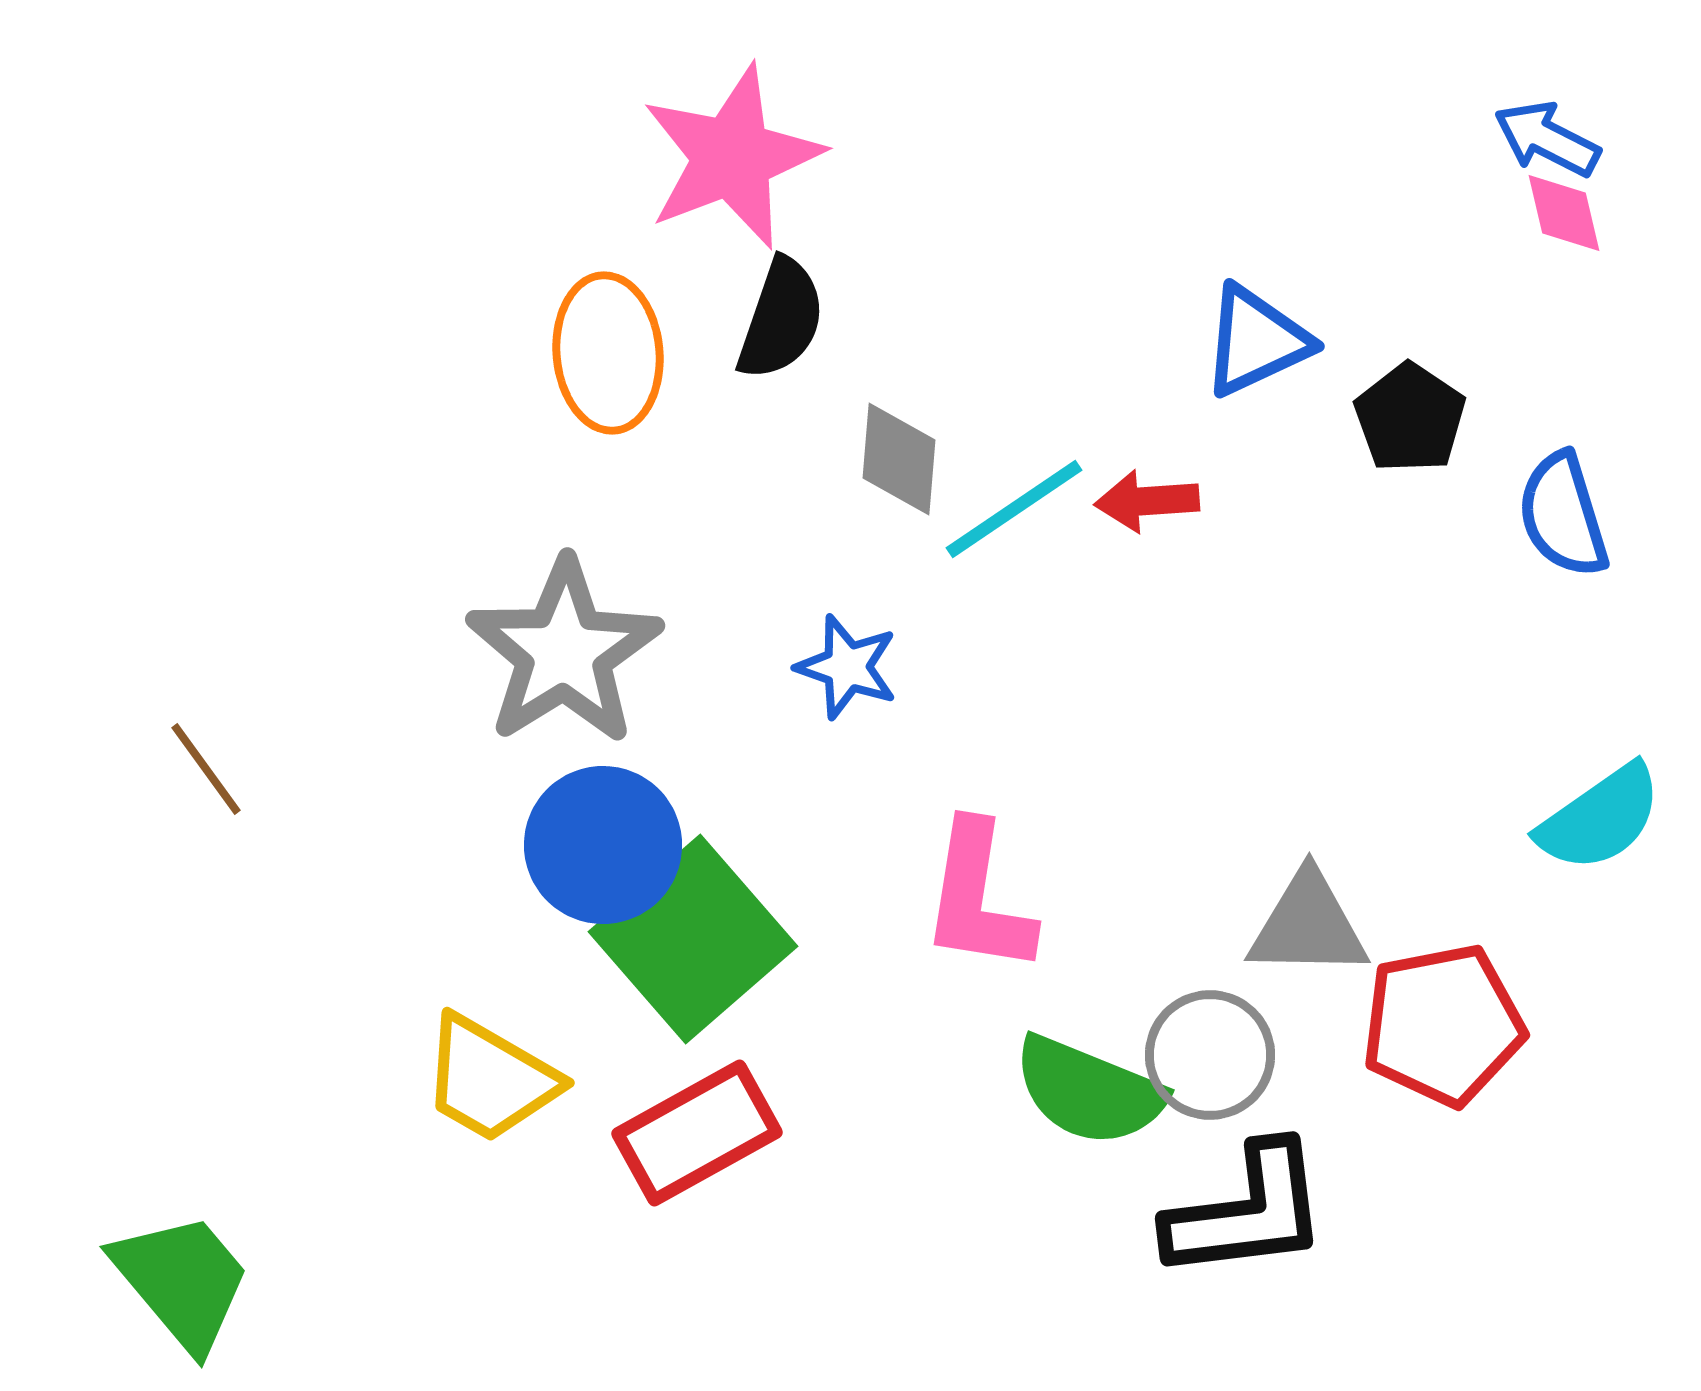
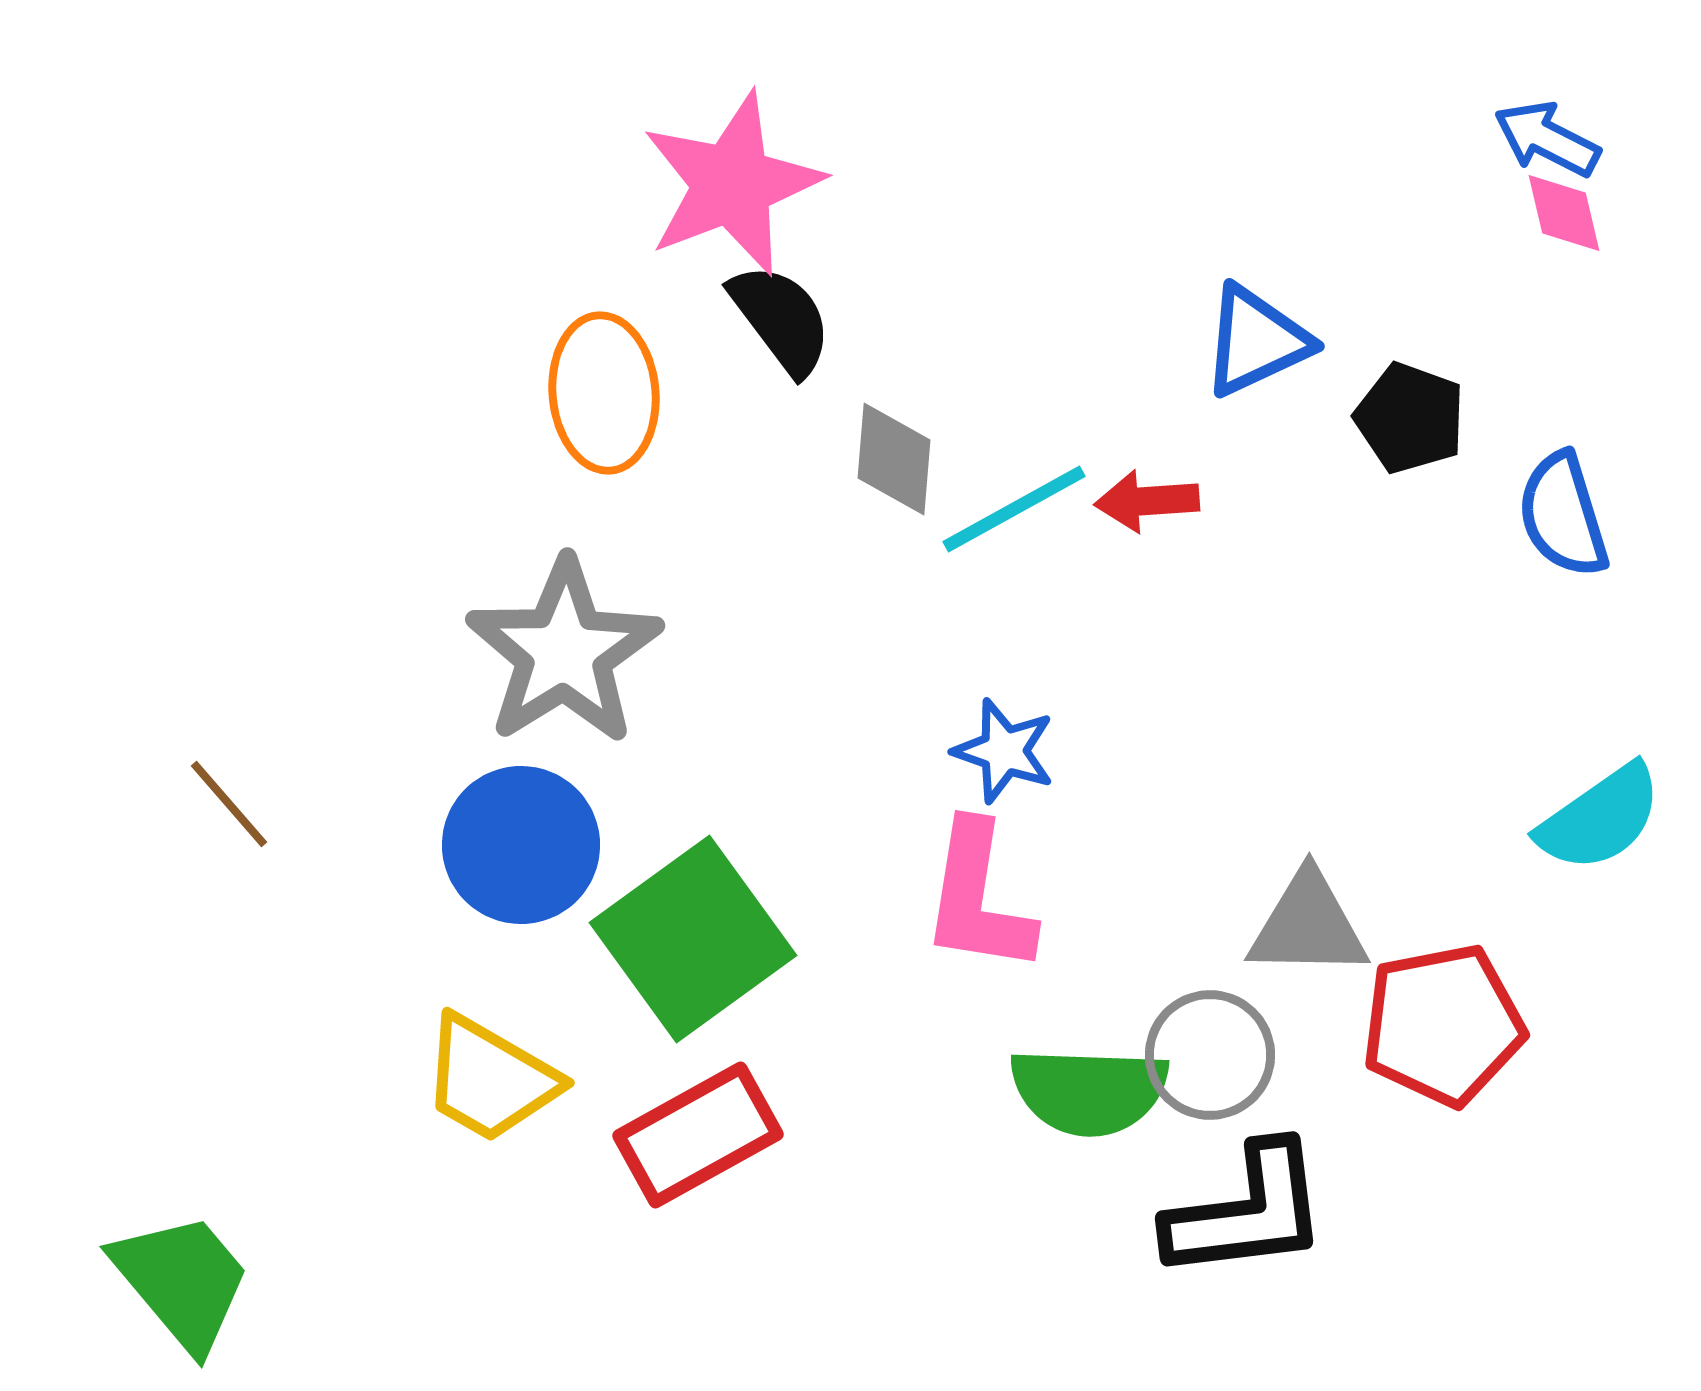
pink star: moved 27 px down
black semicircle: rotated 56 degrees counterclockwise
orange ellipse: moved 4 px left, 40 px down
black pentagon: rotated 14 degrees counterclockwise
gray diamond: moved 5 px left
cyan line: rotated 5 degrees clockwise
blue star: moved 157 px right, 84 px down
brown line: moved 23 px right, 35 px down; rotated 5 degrees counterclockwise
blue circle: moved 82 px left
green square: rotated 5 degrees clockwise
green semicircle: rotated 20 degrees counterclockwise
red rectangle: moved 1 px right, 2 px down
